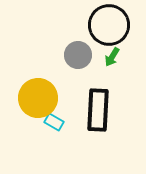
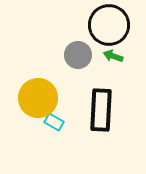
green arrow: moved 1 px right, 1 px up; rotated 78 degrees clockwise
black rectangle: moved 3 px right
